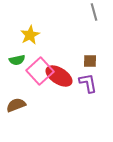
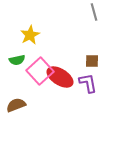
brown square: moved 2 px right
red ellipse: moved 1 px right, 1 px down
